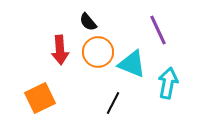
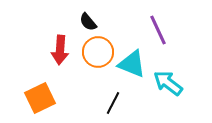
red arrow: rotated 8 degrees clockwise
cyan arrow: rotated 64 degrees counterclockwise
